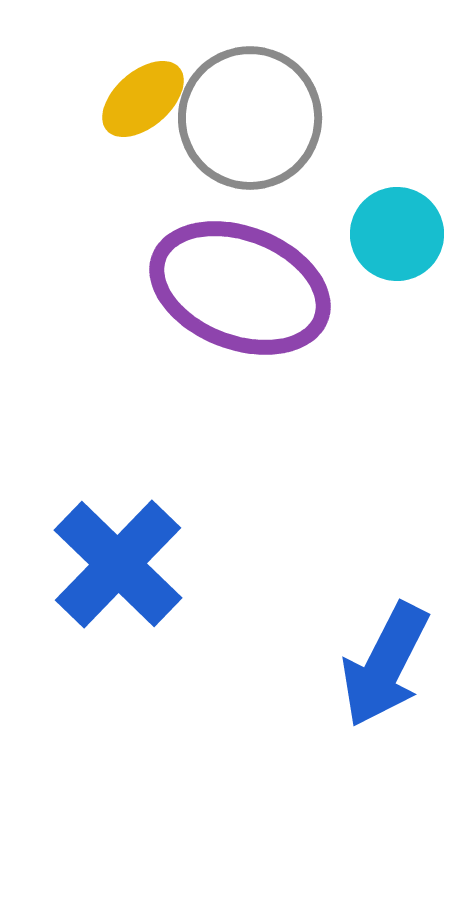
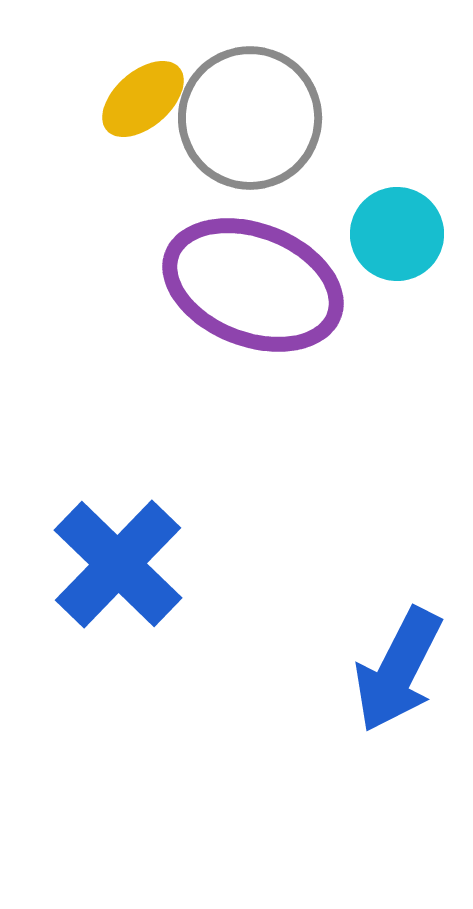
purple ellipse: moved 13 px right, 3 px up
blue arrow: moved 13 px right, 5 px down
